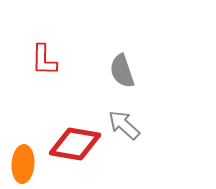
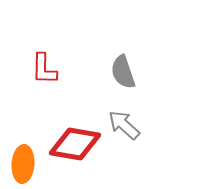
red L-shape: moved 9 px down
gray semicircle: moved 1 px right, 1 px down
